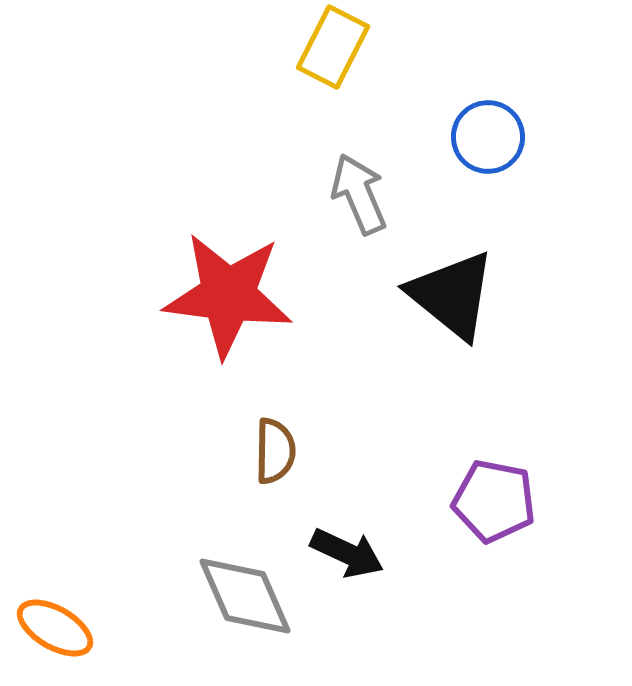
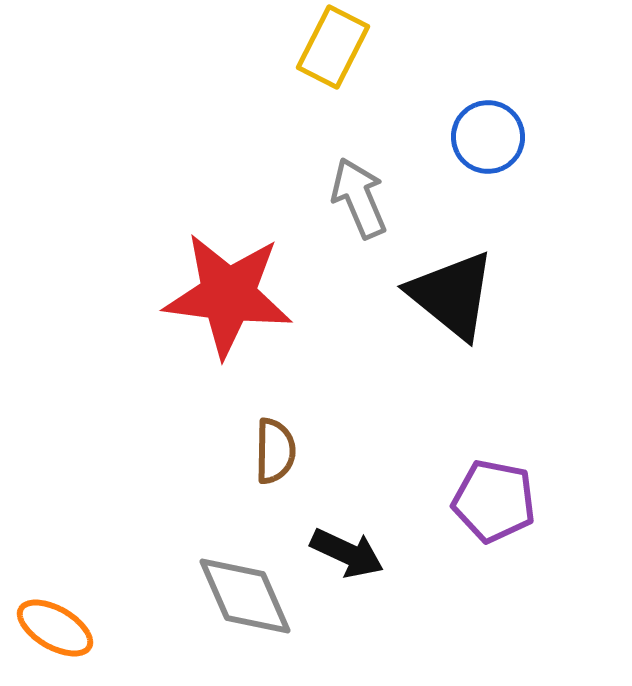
gray arrow: moved 4 px down
